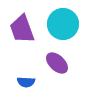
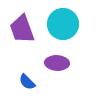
purple ellipse: rotated 40 degrees counterclockwise
blue semicircle: moved 1 px right; rotated 42 degrees clockwise
